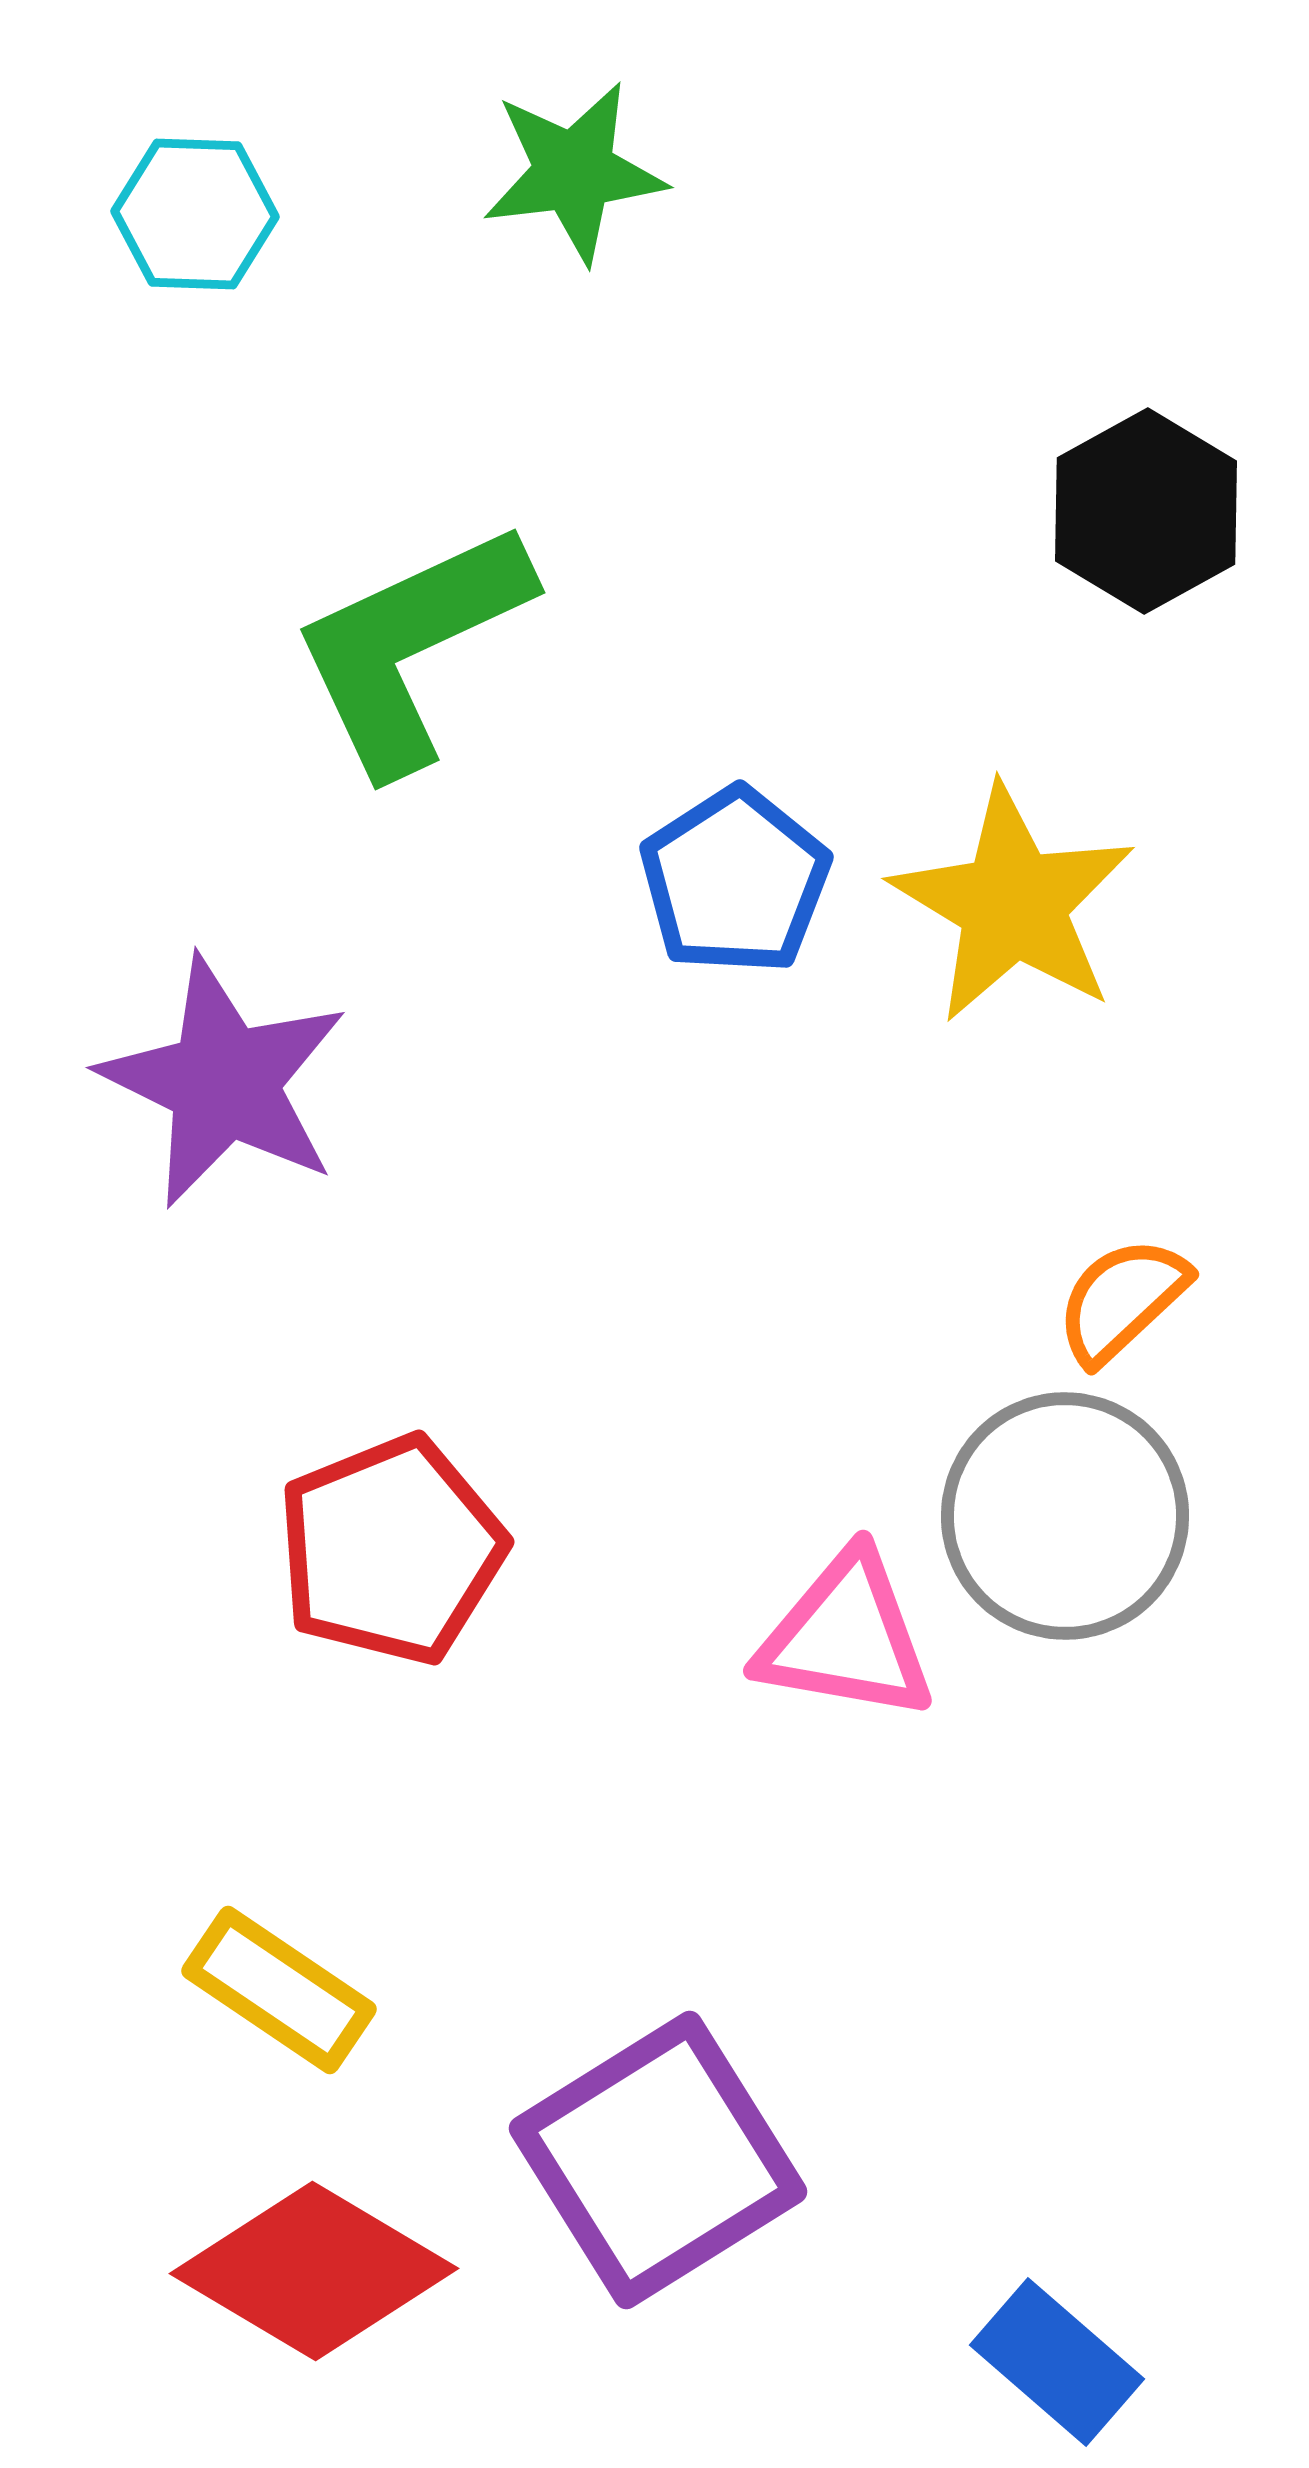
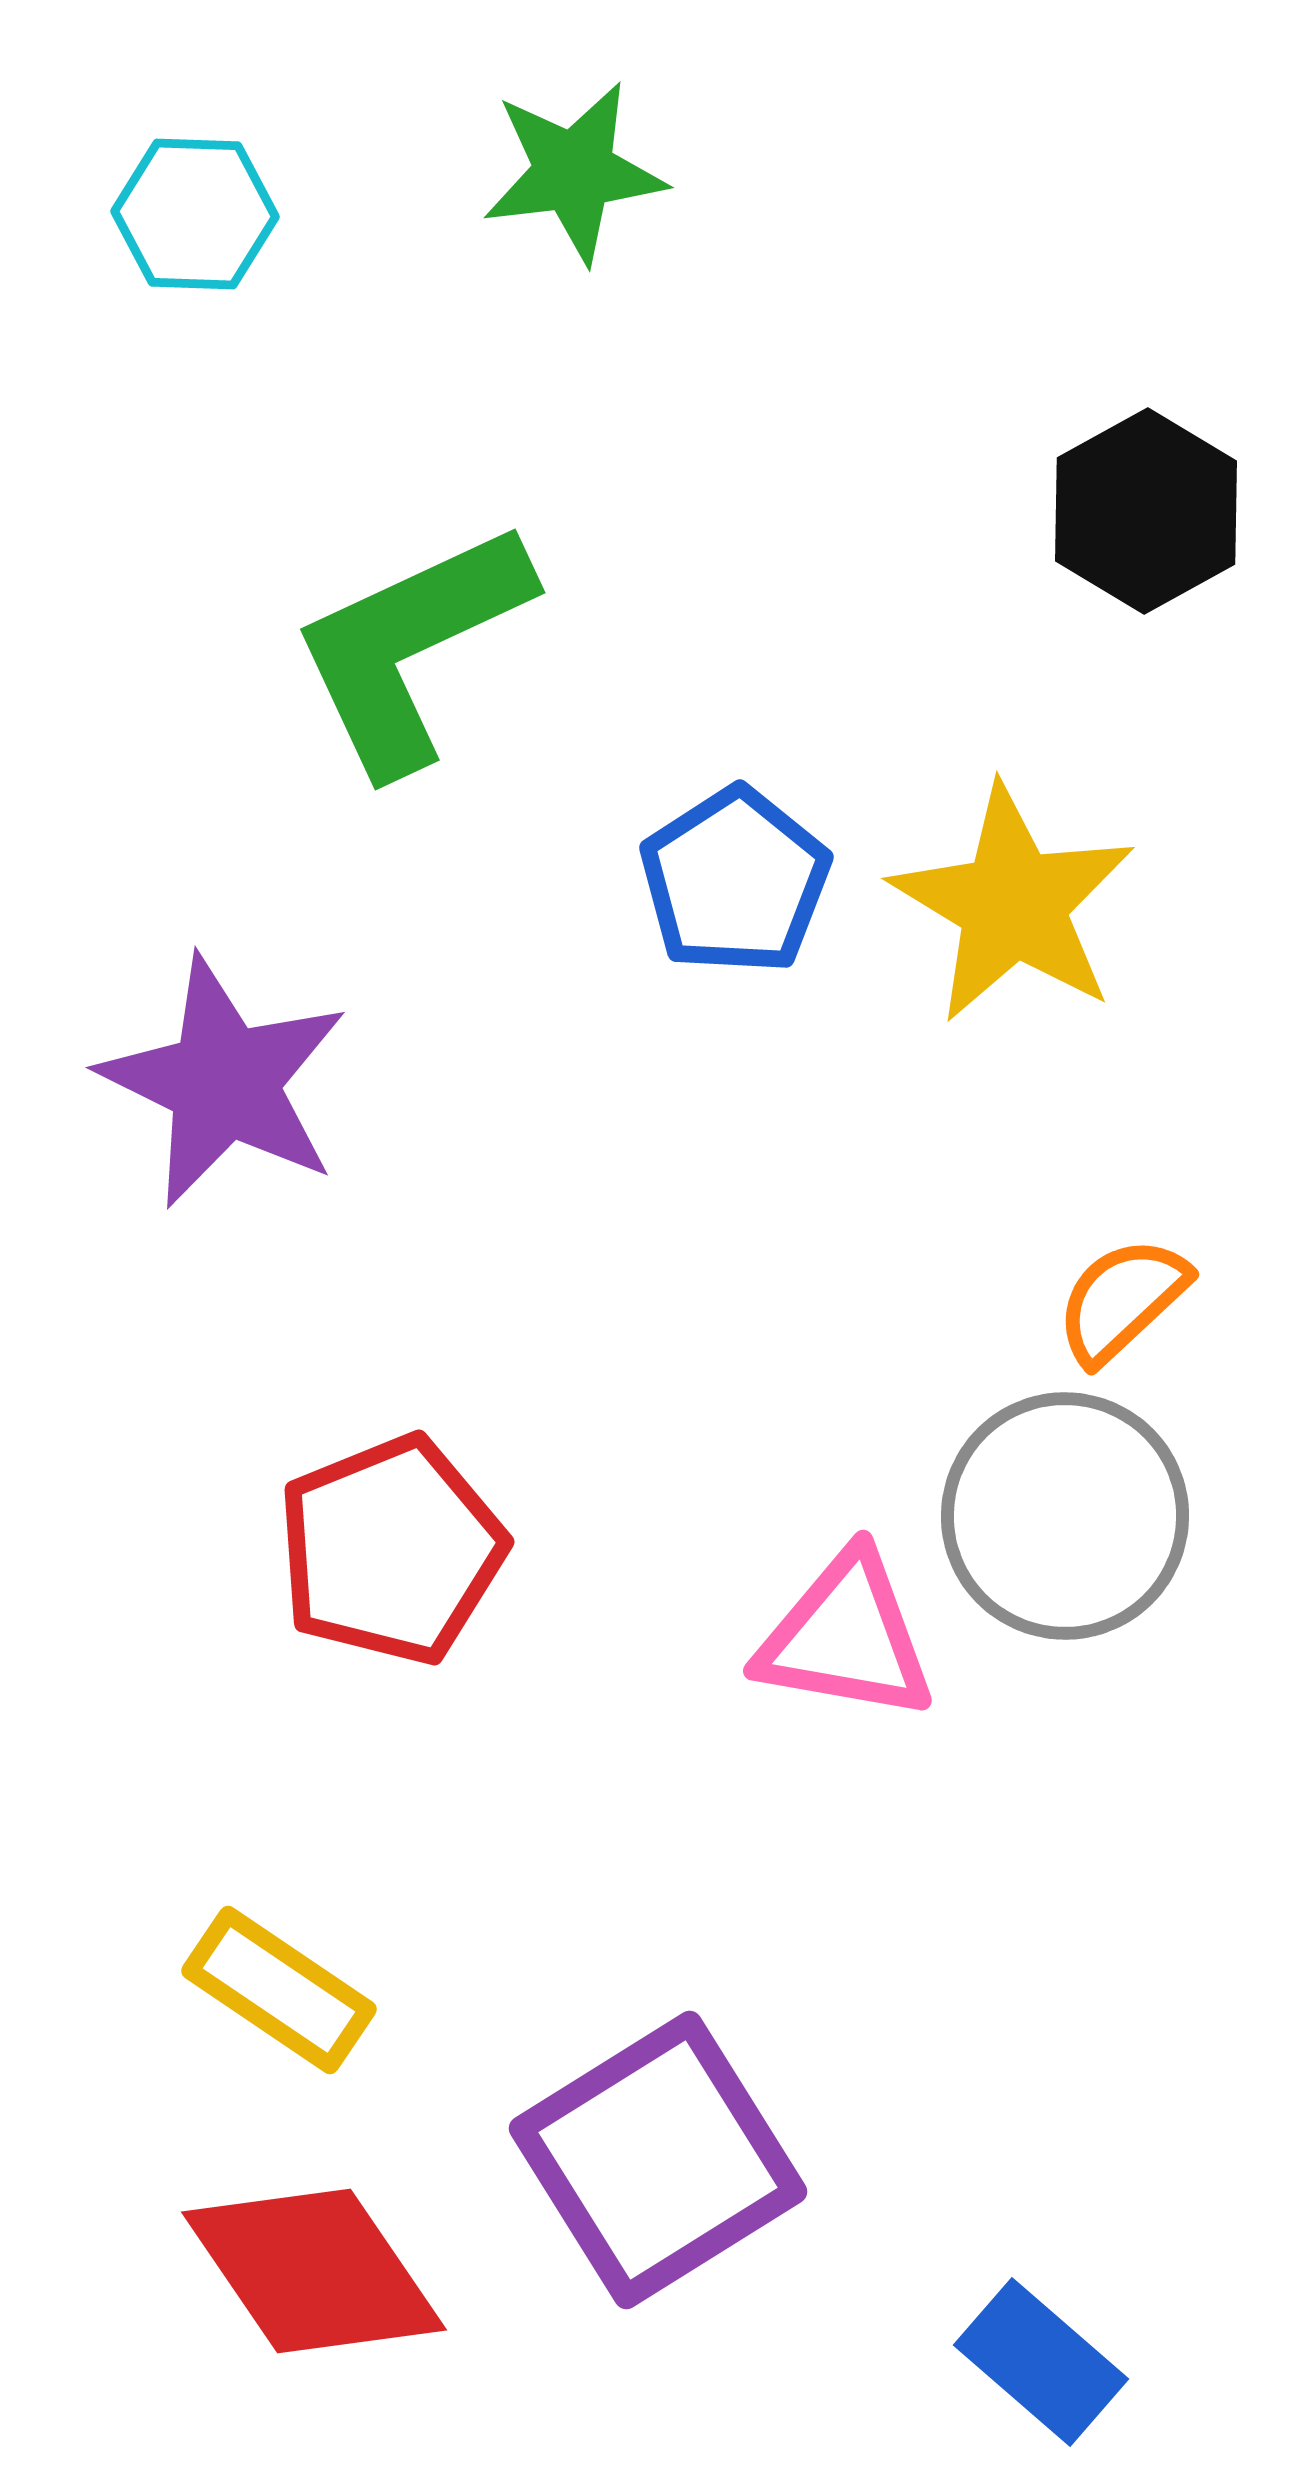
red diamond: rotated 25 degrees clockwise
blue rectangle: moved 16 px left
